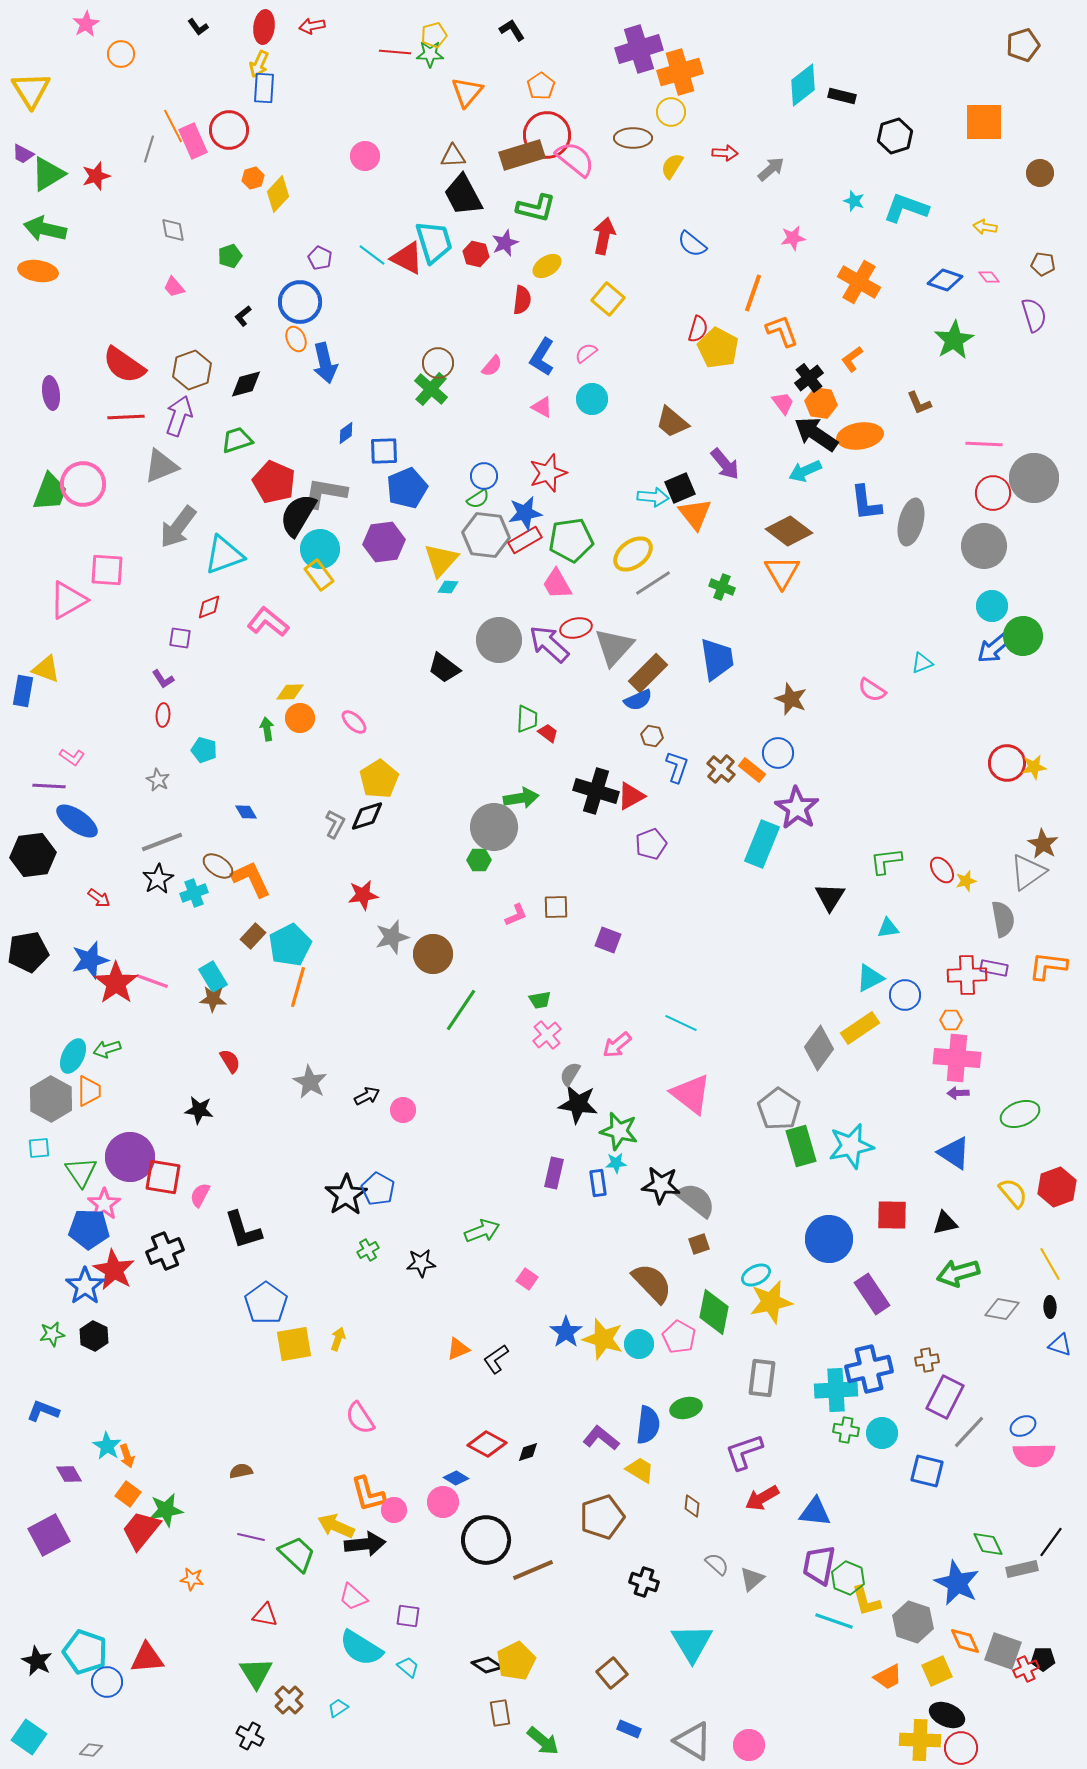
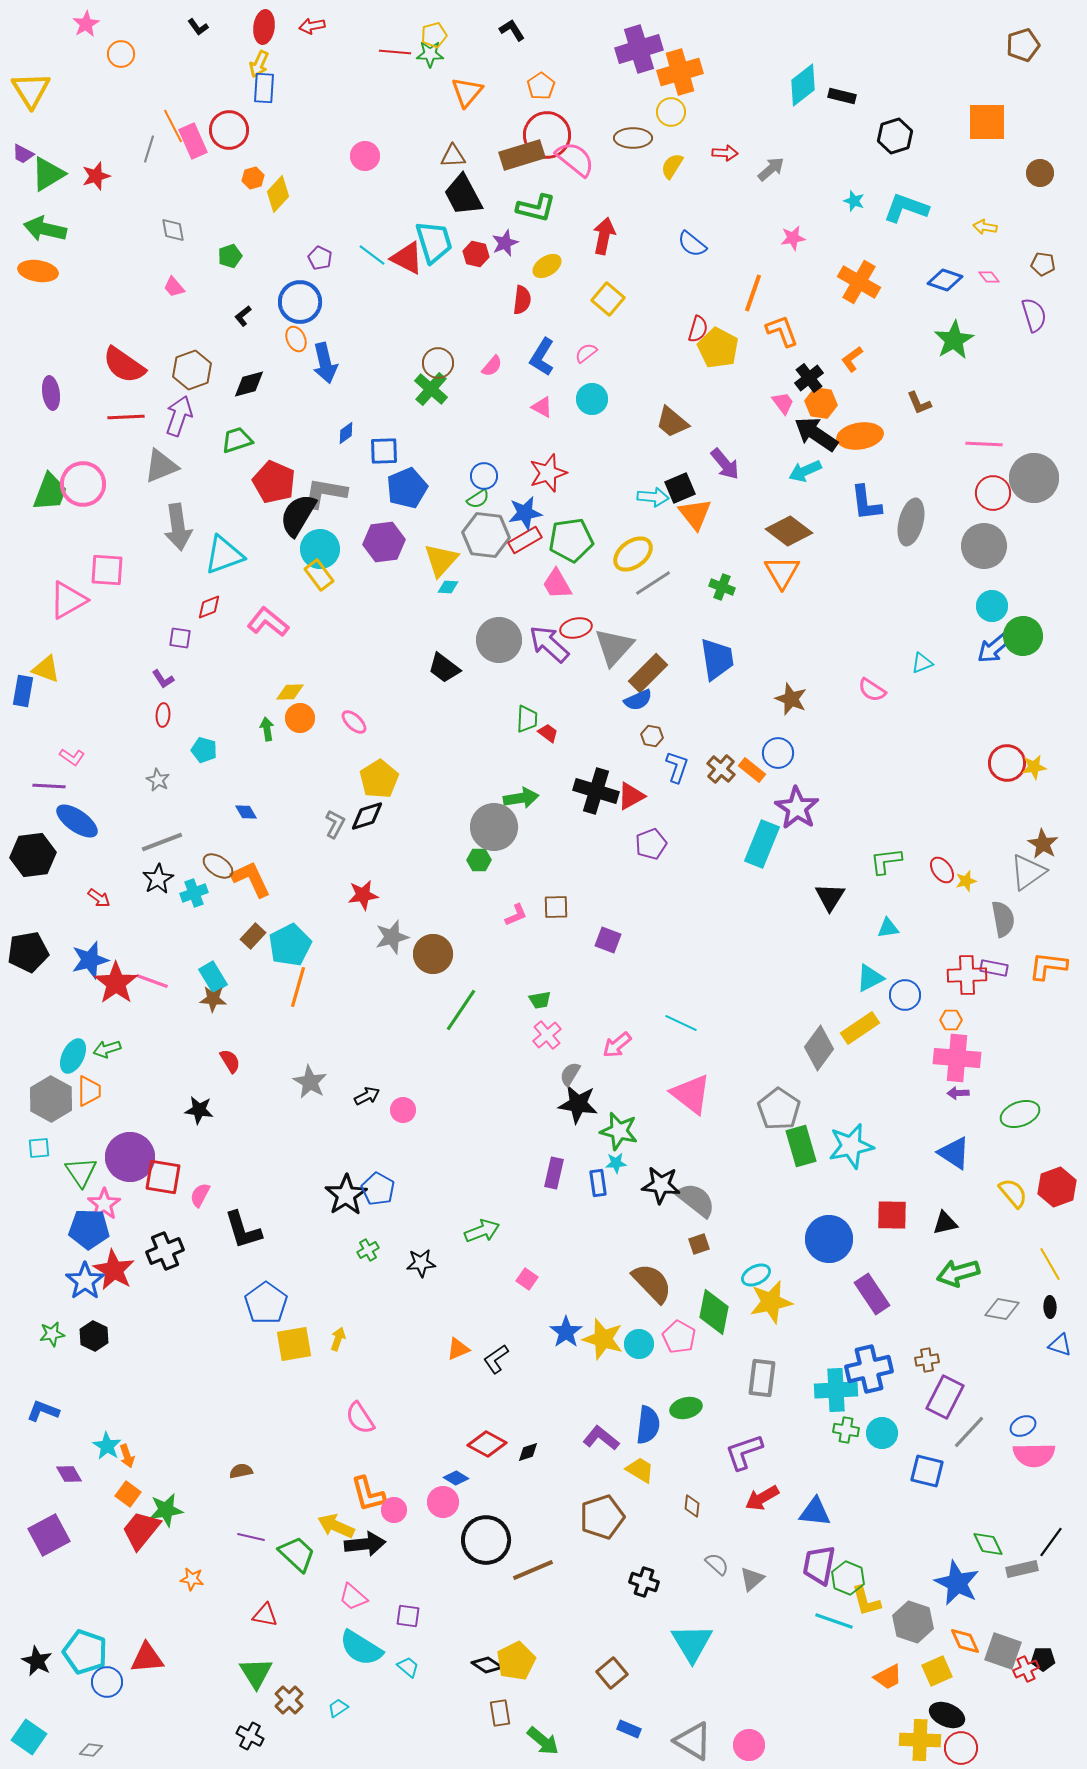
orange square at (984, 122): moved 3 px right
black diamond at (246, 384): moved 3 px right
gray arrow at (178, 527): rotated 45 degrees counterclockwise
blue star at (85, 1286): moved 5 px up
